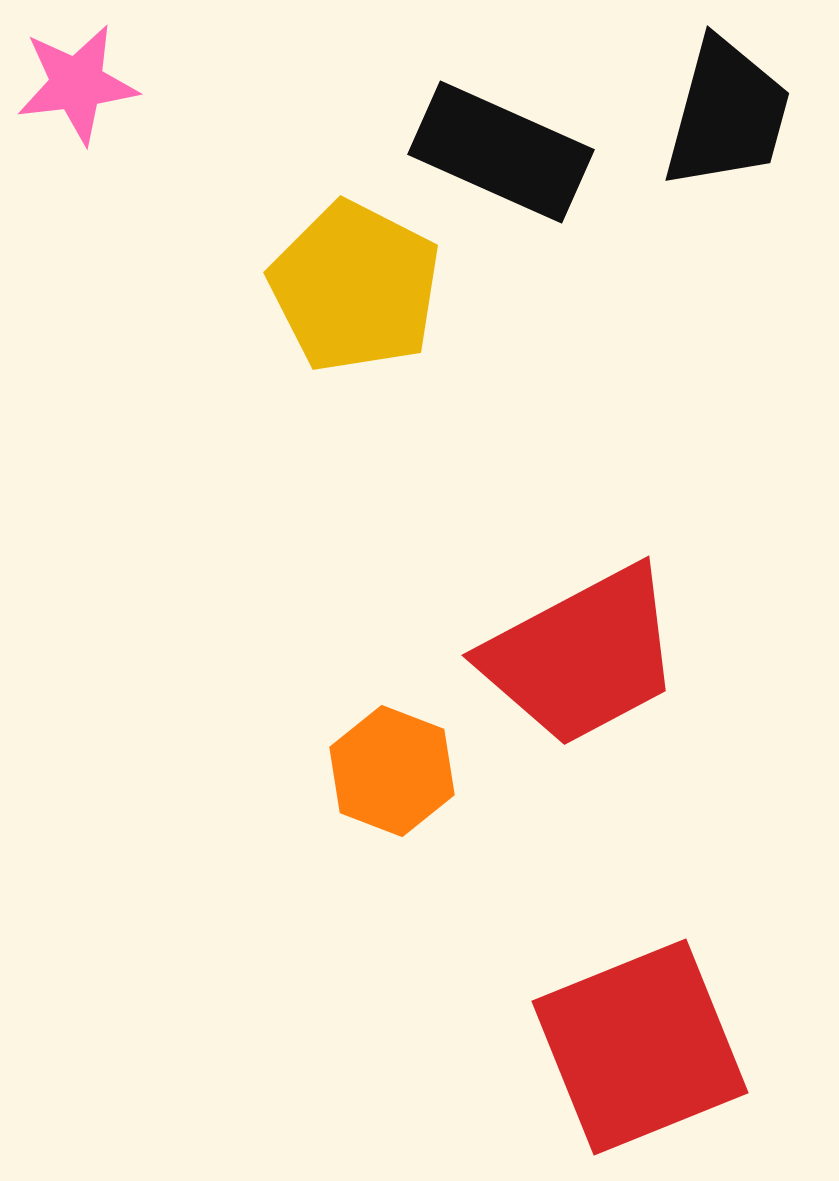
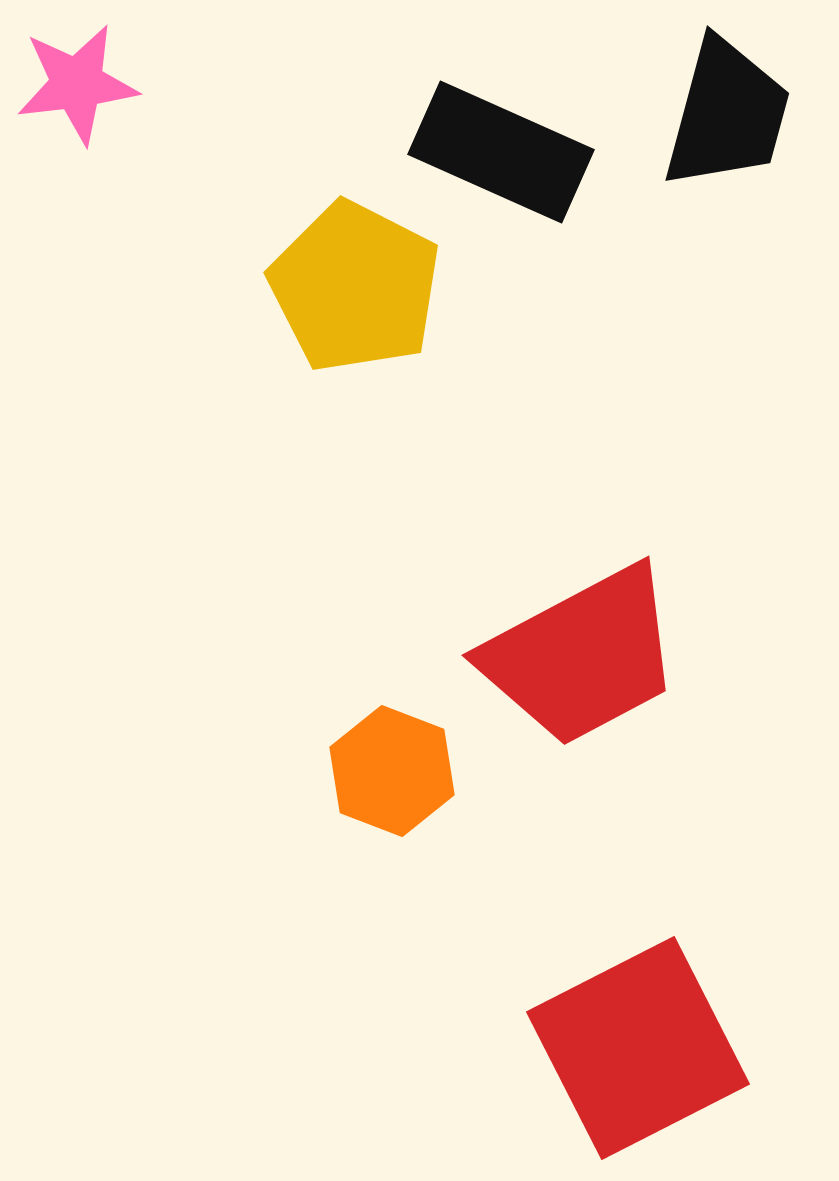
red square: moved 2 px left, 1 px down; rotated 5 degrees counterclockwise
